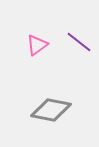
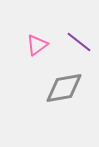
gray diamond: moved 13 px right, 22 px up; rotated 21 degrees counterclockwise
